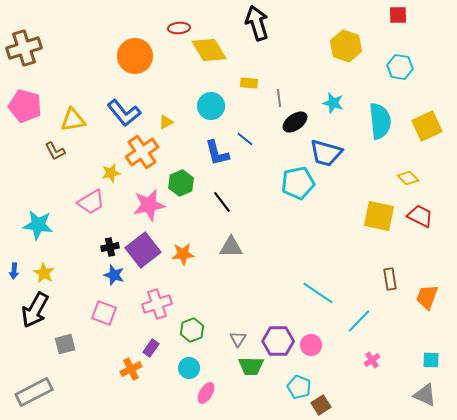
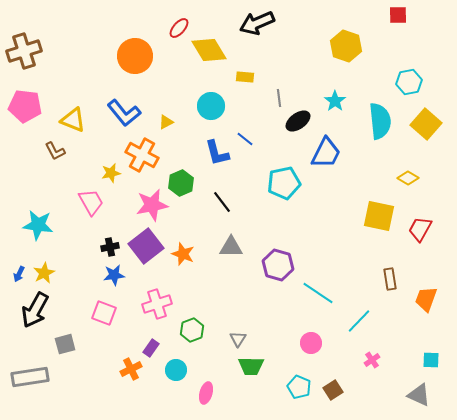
black arrow at (257, 23): rotated 96 degrees counterclockwise
red ellipse at (179, 28): rotated 45 degrees counterclockwise
brown cross at (24, 48): moved 3 px down
cyan hexagon at (400, 67): moved 9 px right, 15 px down; rotated 20 degrees counterclockwise
yellow rectangle at (249, 83): moved 4 px left, 6 px up
cyan star at (333, 103): moved 2 px right, 2 px up; rotated 20 degrees clockwise
pink pentagon at (25, 106): rotated 8 degrees counterclockwise
yellow triangle at (73, 120): rotated 32 degrees clockwise
black ellipse at (295, 122): moved 3 px right, 1 px up
yellow square at (427, 126): moved 1 px left, 2 px up; rotated 24 degrees counterclockwise
orange cross at (142, 152): moved 3 px down; rotated 28 degrees counterclockwise
blue trapezoid at (326, 153): rotated 80 degrees counterclockwise
yellow diamond at (408, 178): rotated 15 degrees counterclockwise
cyan pentagon at (298, 183): moved 14 px left
pink trapezoid at (91, 202): rotated 88 degrees counterclockwise
pink star at (149, 205): moved 3 px right
red trapezoid at (420, 216): moved 13 px down; rotated 88 degrees counterclockwise
purple square at (143, 250): moved 3 px right, 4 px up
orange star at (183, 254): rotated 25 degrees clockwise
blue arrow at (14, 271): moved 5 px right, 3 px down; rotated 21 degrees clockwise
yellow star at (44, 273): rotated 15 degrees clockwise
blue star at (114, 275): rotated 25 degrees counterclockwise
orange trapezoid at (427, 297): moved 1 px left, 2 px down
purple hexagon at (278, 341): moved 76 px up; rotated 16 degrees clockwise
pink circle at (311, 345): moved 2 px up
cyan circle at (189, 368): moved 13 px left, 2 px down
gray rectangle at (34, 392): moved 4 px left, 15 px up; rotated 18 degrees clockwise
pink ellipse at (206, 393): rotated 15 degrees counterclockwise
gray triangle at (425, 395): moved 6 px left
brown square at (321, 405): moved 12 px right, 15 px up
